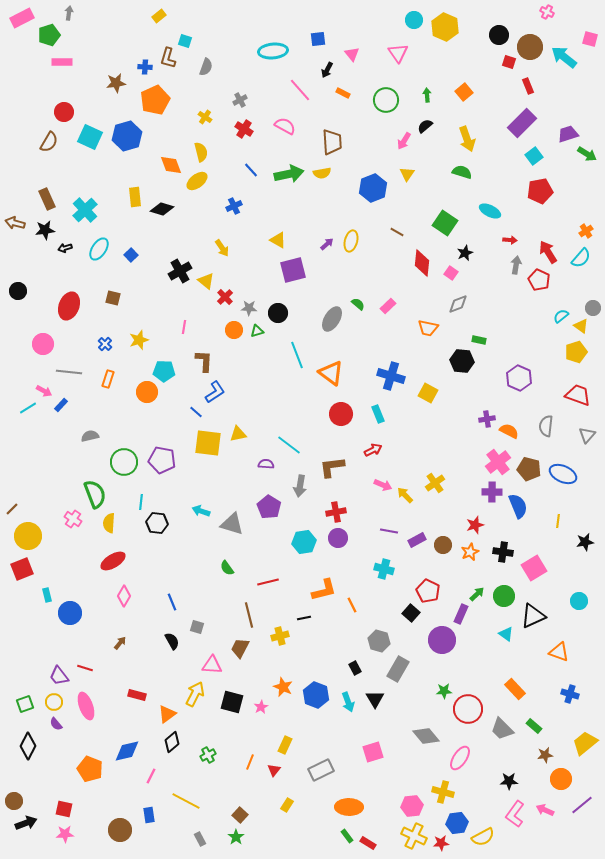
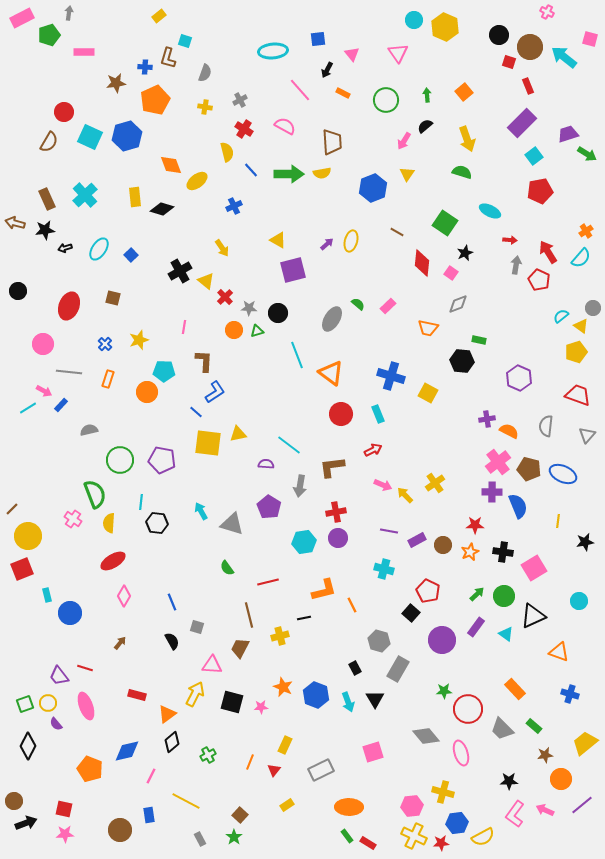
pink rectangle at (62, 62): moved 22 px right, 10 px up
gray semicircle at (206, 67): moved 1 px left, 6 px down
yellow cross at (205, 117): moved 10 px up; rotated 24 degrees counterclockwise
yellow semicircle at (201, 152): moved 26 px right
green arrow at (289, 174): rotated 12 degrees clockwise
cyan cross at (85, 210): moved 15 px up
gray semicircle at (90, 436): moved 1 px left, 6 px up
green circle at (124, 462): moved 4 px left, 2 px up
cyan arrow at (201, 511): rotated 42 degrees clockwise
red star at (475, 525): rotated 18 degrees clockwise
purple rectangle at (461, 614): moved 15 px right, 13 px down; rotated 12 degrees clockwise
yellow circle at (54, 702): moved 6 px left, 1 px down
pink star at (261, 707): rotated 24 degrees clockwise
pink ellipse at (460, 758): moved 1 px right, 5 px up; rotated 50 degrees counterclockwise
yellow rectangle at (287, 805): rotated 24 degrees clockwise
green star at (236, 837): moved 2 px left
